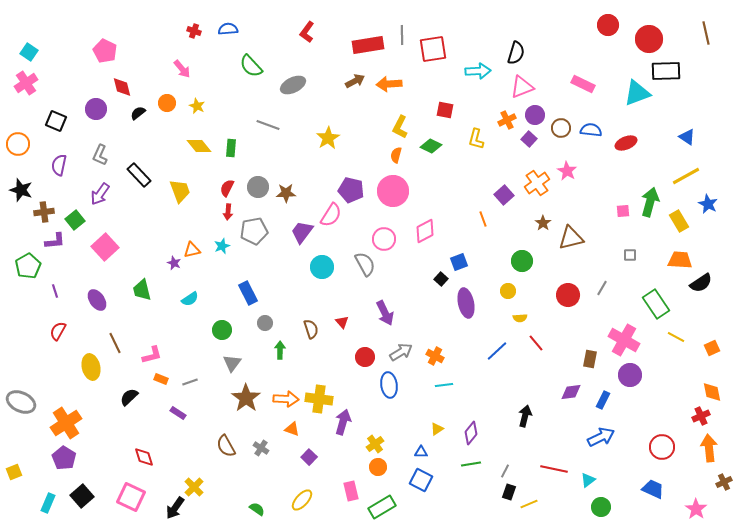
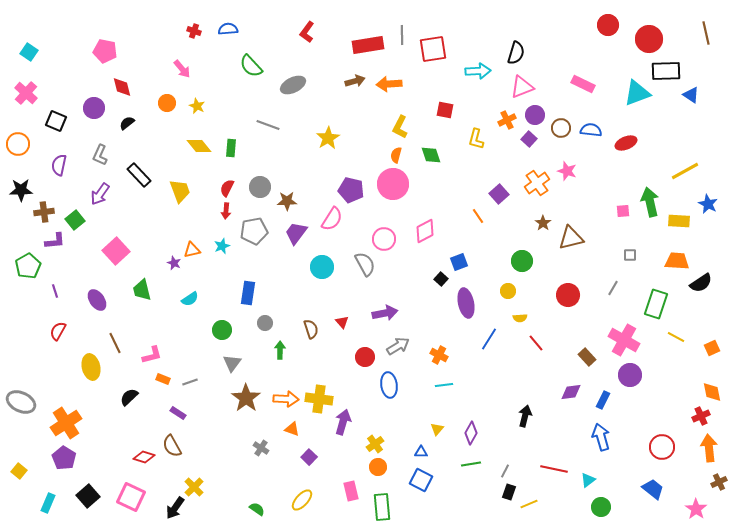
pink pentagon at (105, 51): rotated 15 degrees counterclockwise
brown arrow at (355, 81): rotated 12 degrees clockwise
pink cross at (26, 83): moved 10 px down; rotated 15 degrees counterclockwise
purple circle at (96, 109): moved 2 px left, 1 px up
black semicircle at (138, 113): moved 11 px left, 10 px down
blue triangle at (687, 137): moved 4 px right, 42 px up
green diamond at (431, 146): moved 9 px down; rotated 45 degrees clockwise
pink star at (567, 171): rotated 12 degrees counterclockwise
yellow line at (686, 176): moved 1 px left, 5 px up
gray circle at (258, 187): moved 2 px right
black star at (21, 190): rotated 20 degrees counterclockwise
pink circle at (393, 191): moved 7 px up
brown star at (286, 193): moved 1 px right, 8 px down
purple square at (504, 195): moved 5 px left, 1 px up
green arrow at (650, 202): rotated 28 degrees counterclockwise
red arrow at (228, 212): moved 2 px left, 1 px up
pink semicircle at (331, 215): moved 1 px right, 4 px down
orange line at (483, 219): moved 5 px left, 3 px up; rotated 14 degrees counterclockwise
yellow rectangle at (679, 221): rotated 55 degrees counterclockwise
purple trapezoid at (302, 232): moved 6 px left, 1 px down
pink square at (105, 247): moved 11 px right, 4 px down
orange trapezoid at (680, 260): moved 3 px left, 1 px down
gray line at (602, 288): moved 11 px right
blue rectangle at (248, 293): rotated 35 degrees clockwise
green rectangle at (656, 304): rotated 52 degrees clockwise
purple arrow at (385, 313): rotated 75 degrees counterclockwise
blue line at (497, 351): moved 8 px left, 12 px up; rotated 15 degrees counterclockwise
gray arrow at (401, 352): moved 3 px left, 6 px up
orange cross at (435, 356): moved 4 px right, 1 px up
brown rectangle at (590, 359): moved 3 px left, 2 px up; rotated 54 degrees counterclockwise
orange rectangle at (161, 379): moved 2 px right
yellow triangle at (437, 429): rotated 16 degrees counterclockwise
purple diamond at (471, 433): rotated 10 degrees counterclockwise
blue arrow at (601, 437): rotated 80 degrees counterclockwise
brown semicircle at (226, 446): moved 54 px left
red diamond at (144, 457): rotated 55 degrees counterclockwise
yellow square at (14, 472): moved 5 px right, 1 px up; rotated 28 degrees counterclockwise
brown cross at (724, 482): moved 5 px left
blue trapezoid at (653, 489): rotated 15 degrees clockwise
black square at (82, 496): moved 6 px right
green rectangle at (382, 507): rotated 64 degrees counterclockwise
